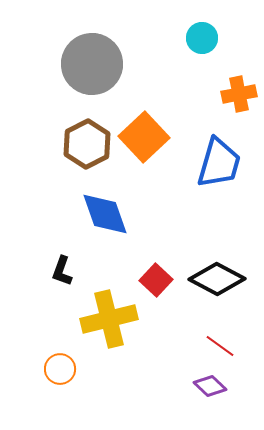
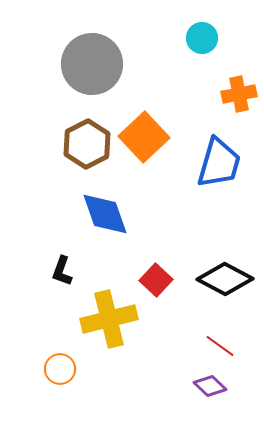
black diamond: moved 8 px right
